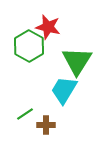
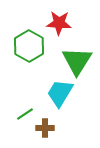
red star: moved 11 px right, 4 px up; rotated 10 degrees counterclockwise
cyan trapezoid: moved 4 px left, 3 px down
brown cross: moved 1 px left, 3 px down
